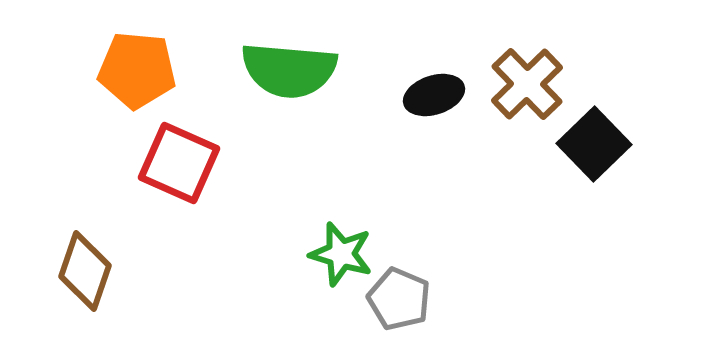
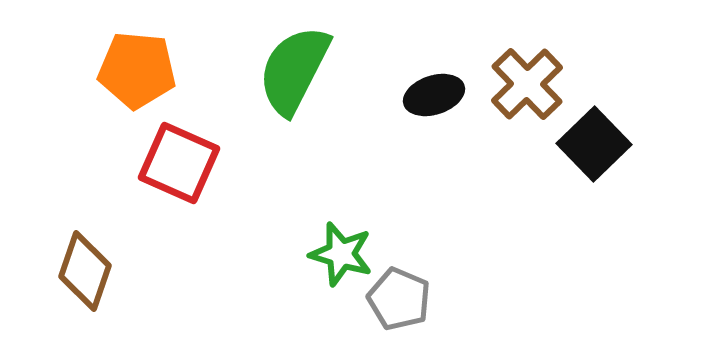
green semicircle: moved 5 px right; rotated 112 degrees clockwise
